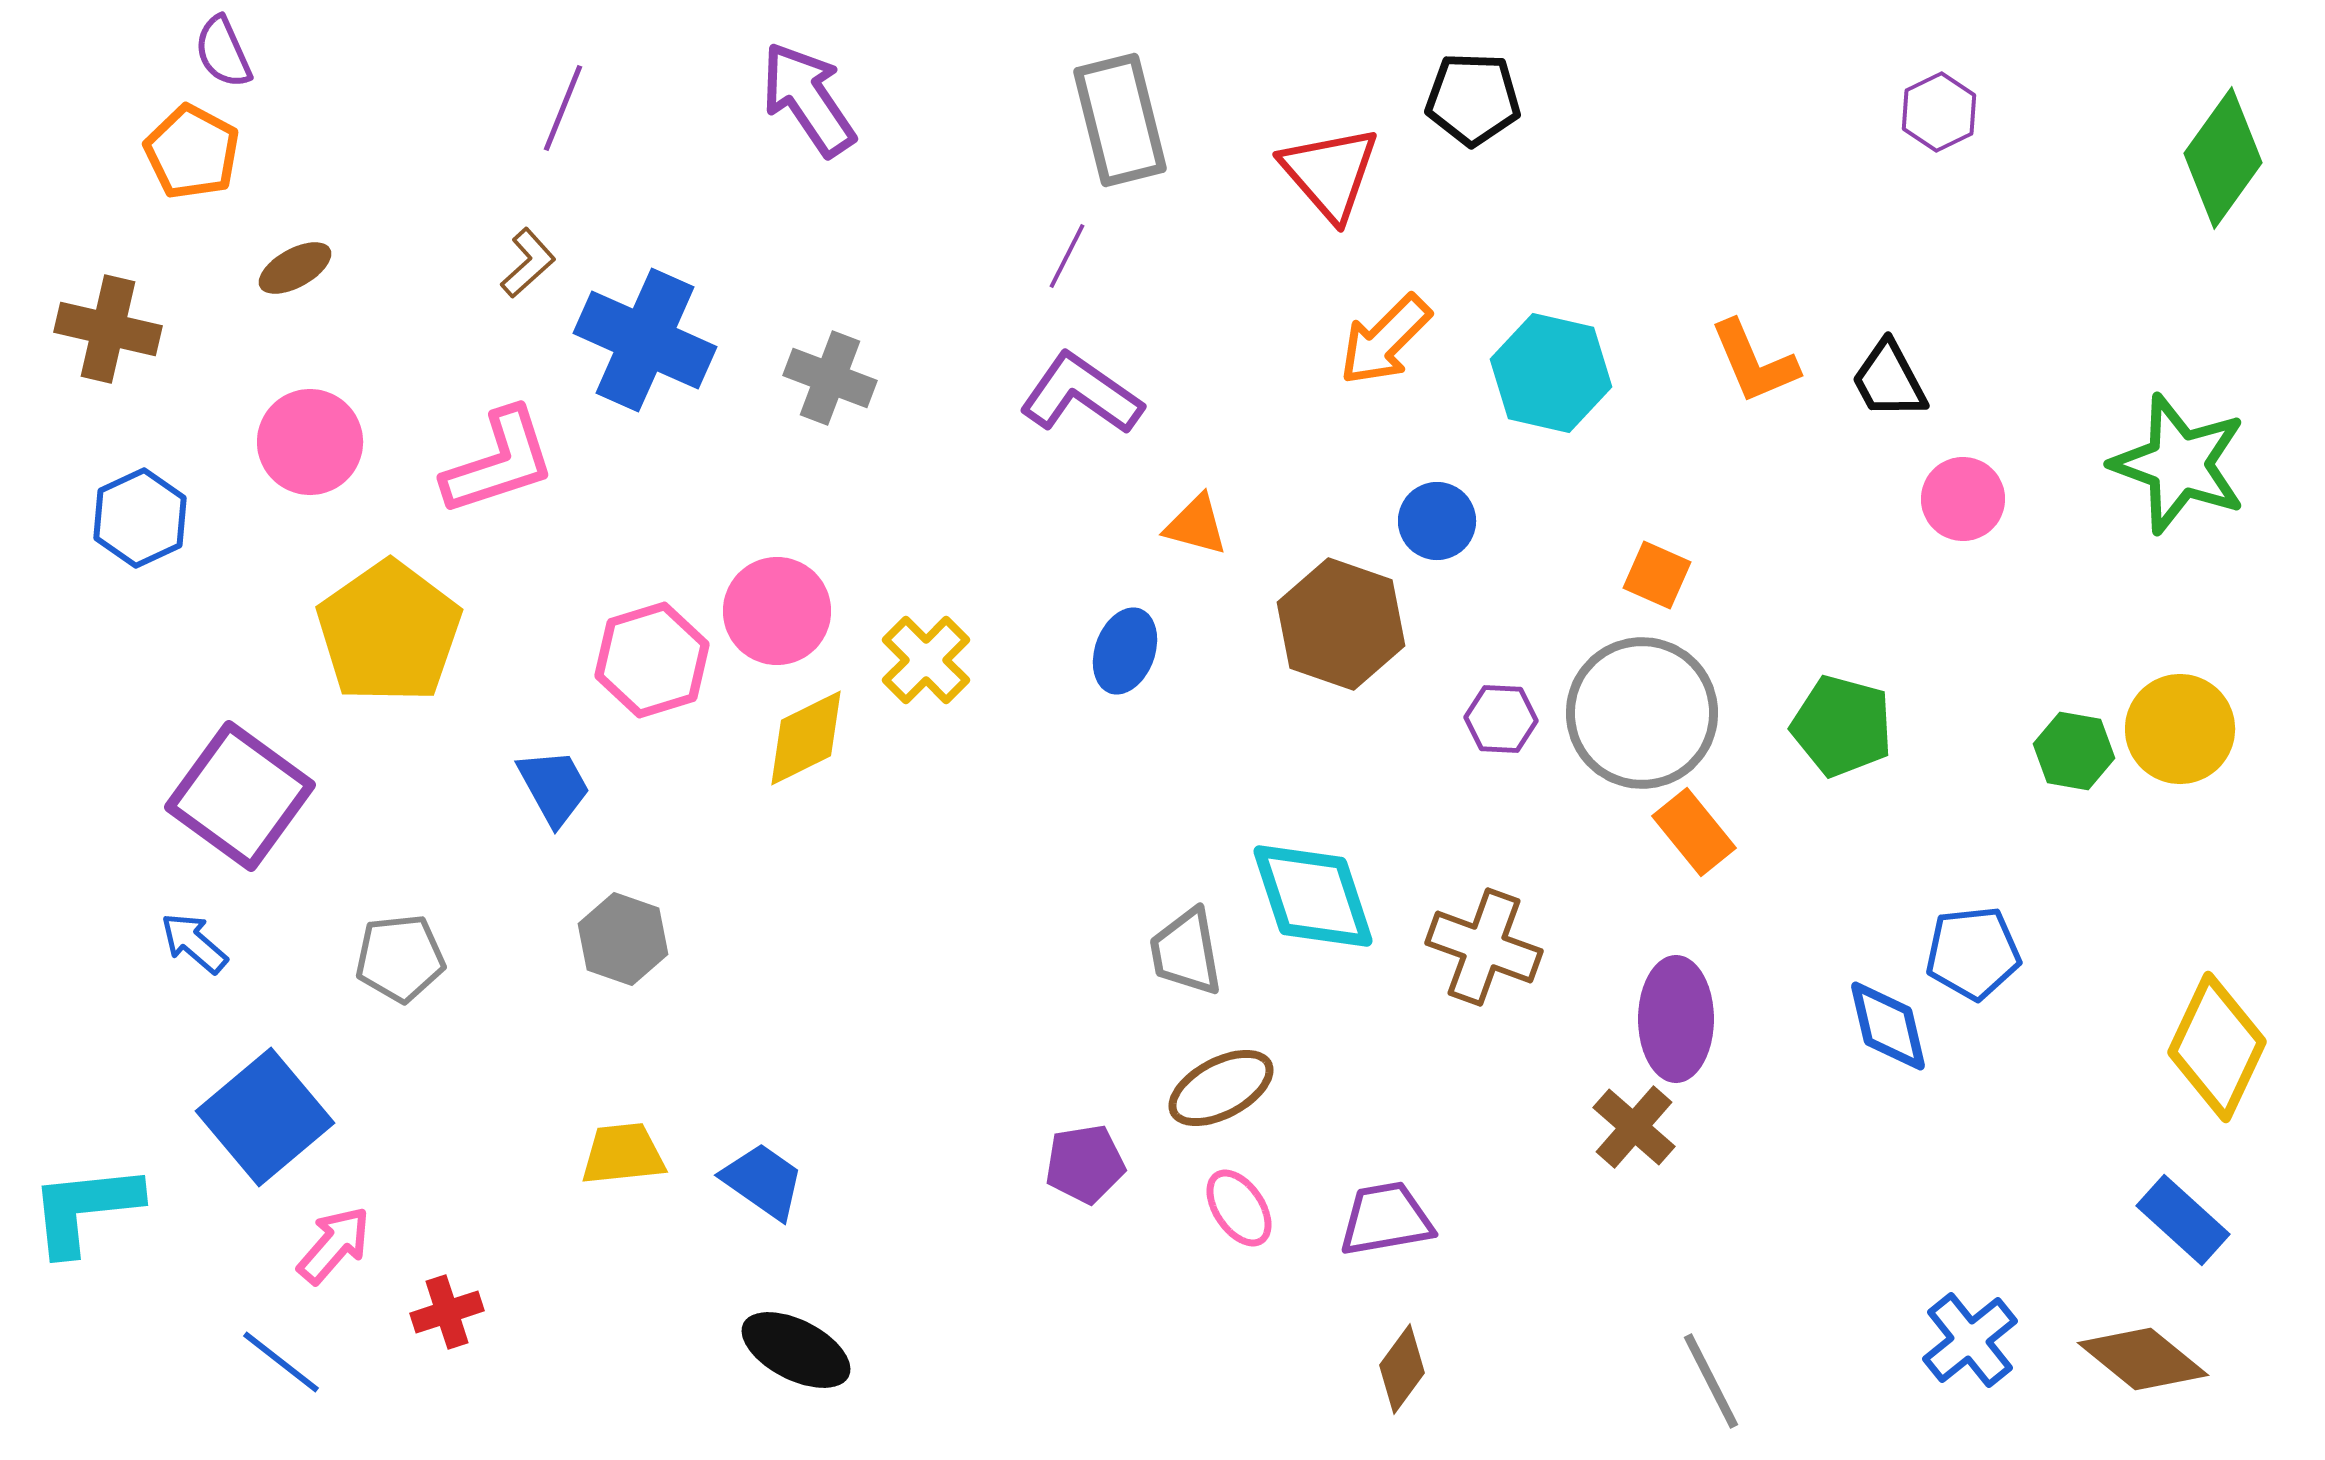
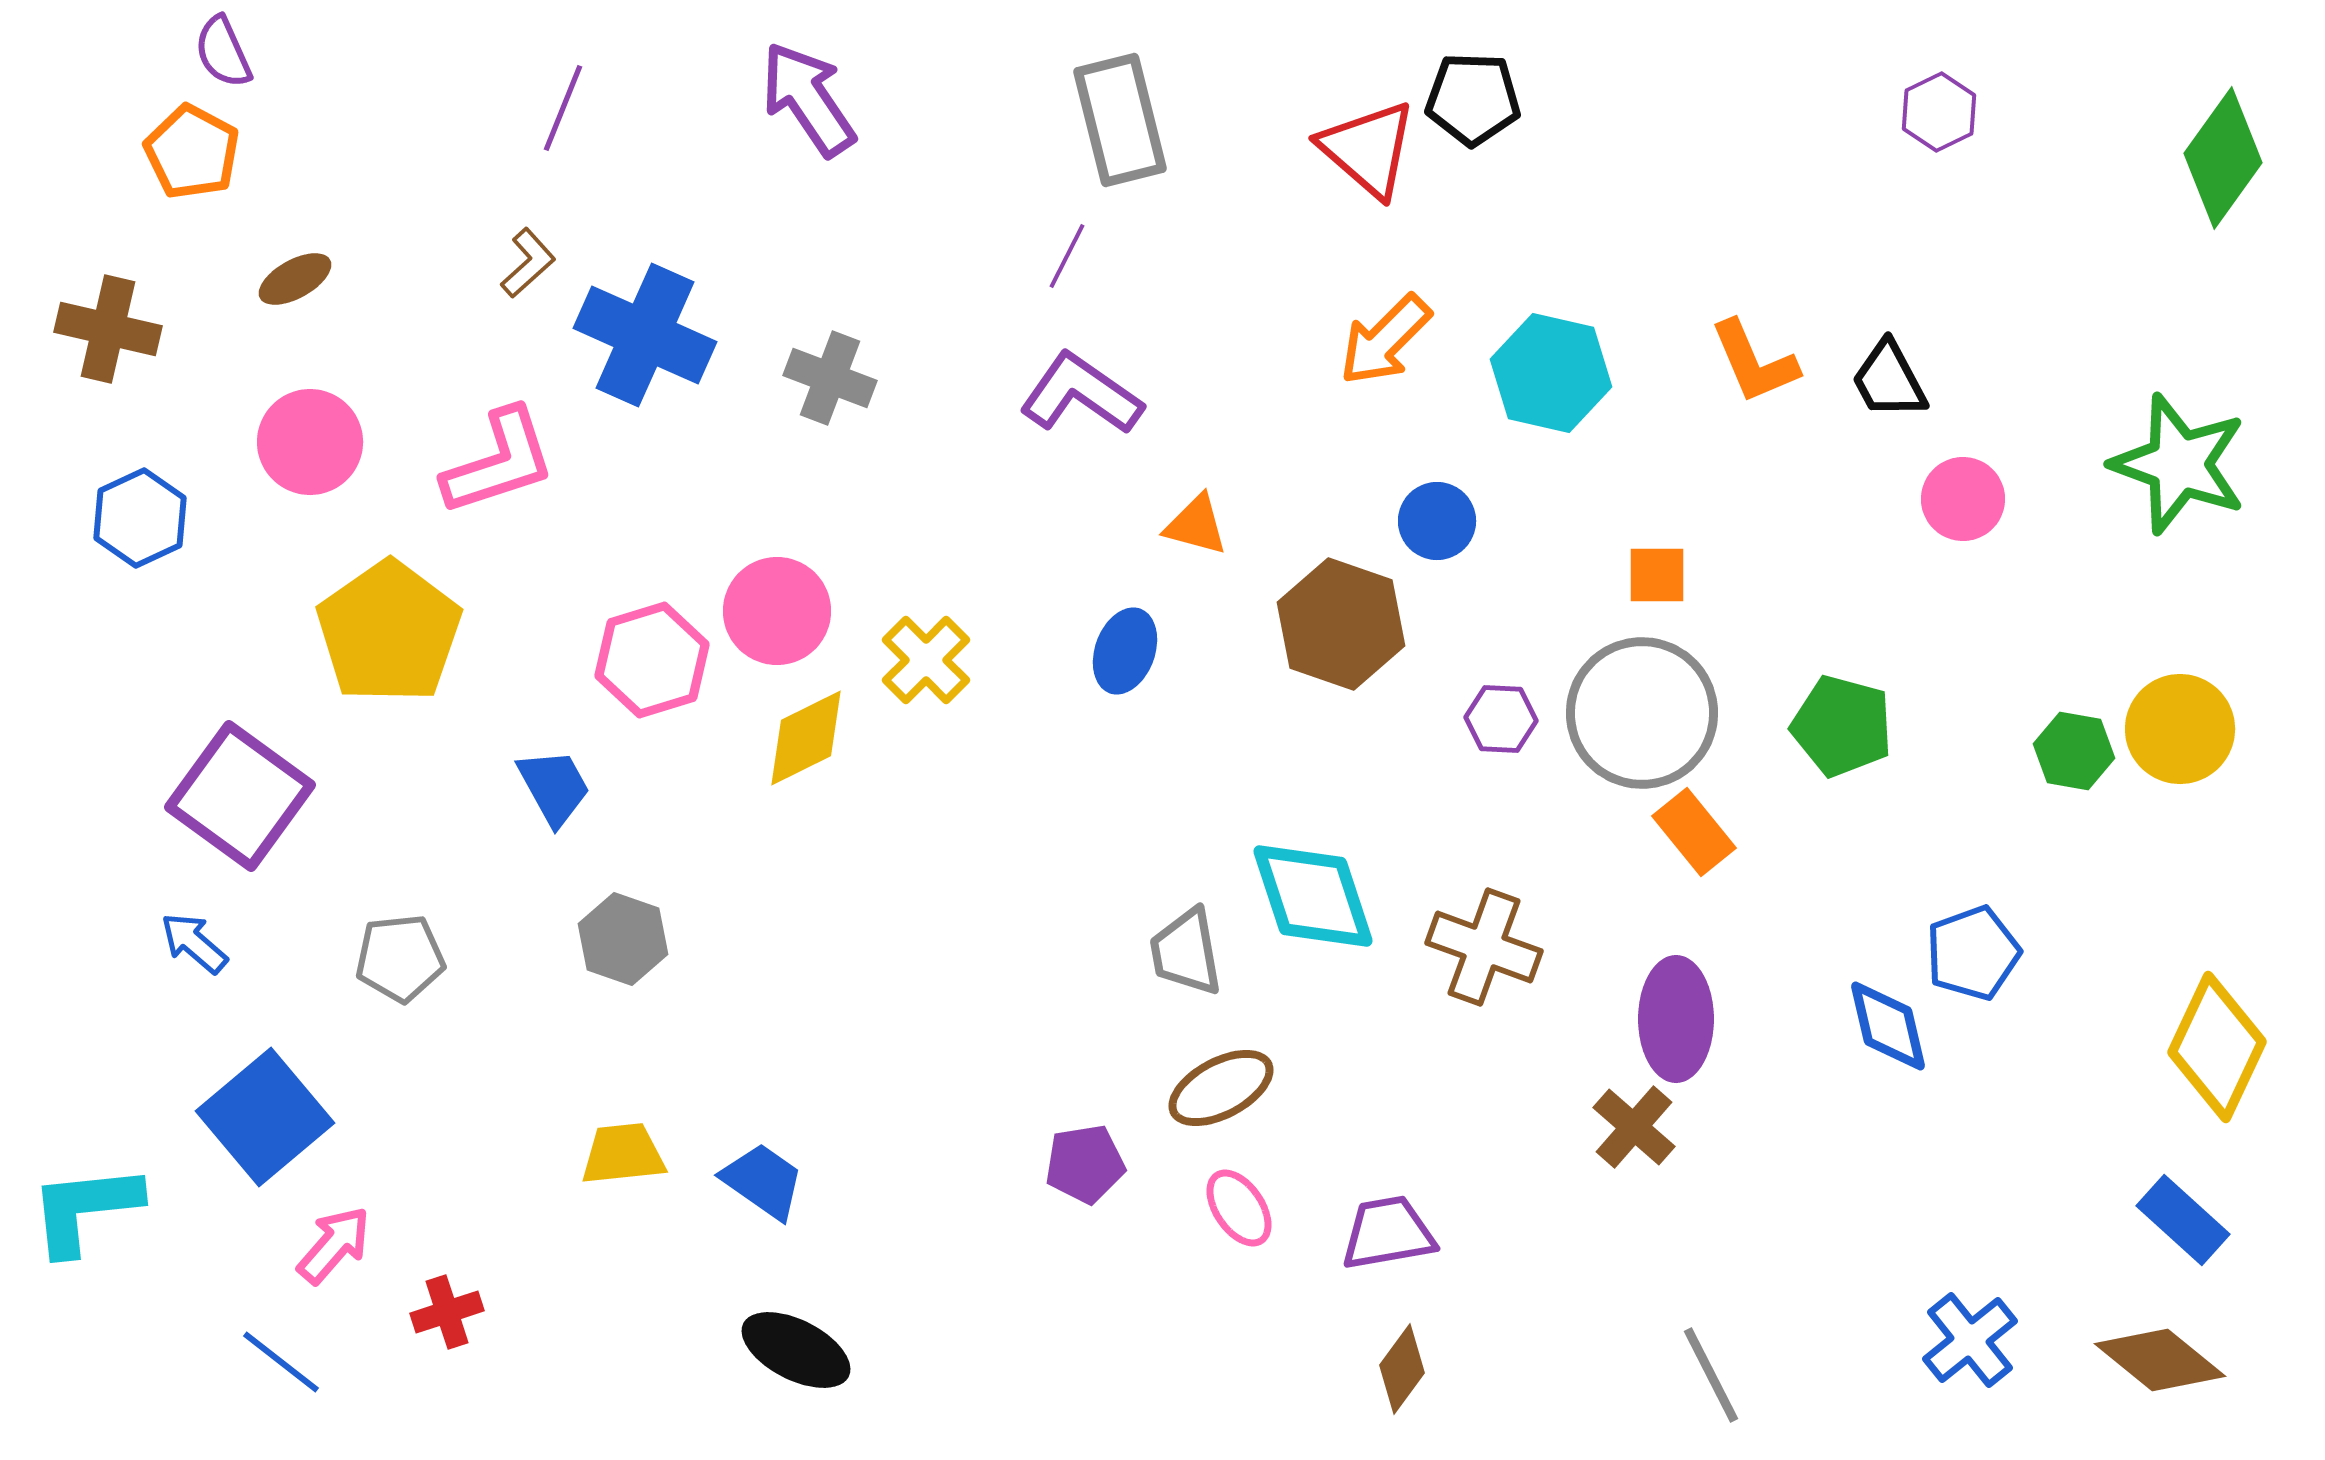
red triangle at (1330, 173): moved 38 px right, 24 px up; rotated 8 degrees counterclockwise
brown ellipse at (295, 268): moved 11 px down
blue cross at (645, 340): moved 5 px up
orange square at (1657, 575): rotated 24 degrees counterclockwise
blue pentagon at (1973, 953): rotated 14 degrees counterclockwise
purple trapezoid at (1386, 1219): moved 2 px right, 14 px down
brown diamond at (2143, 1359): moved 17 px right, 1 px down
gray line at (1711, 1381): moved 6 px up
